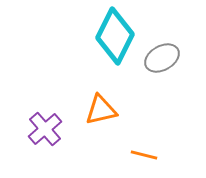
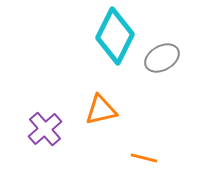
orange line: moved 3 px down
